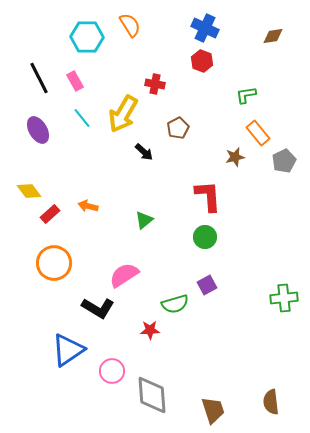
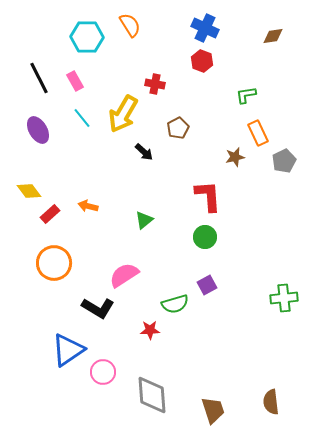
orange rectangle: rotated 15 degrees clockwise
pink circle: moved 9 px left, 1 px down
